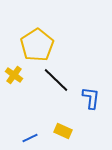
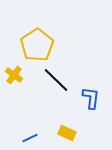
yellow rectangle: moved 4 px right, 2 px down
